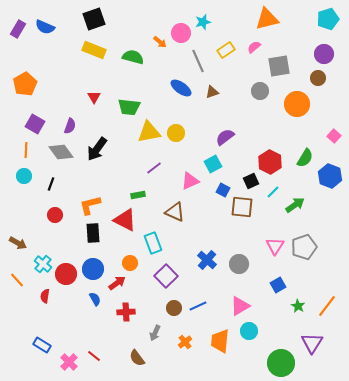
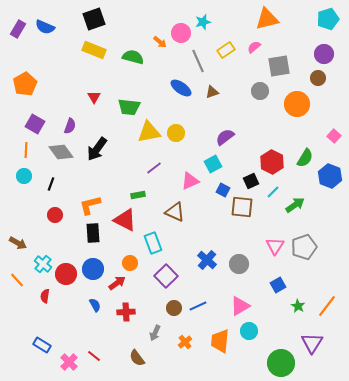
red hexagon at (270, 162): moved 2 px right
blue semicircle at (95, 299): moved 6 px down
